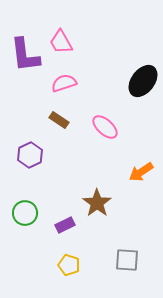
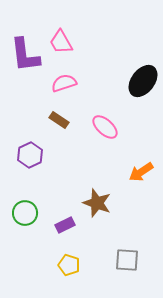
brown star: rotated 16 degrees counterclockwise
